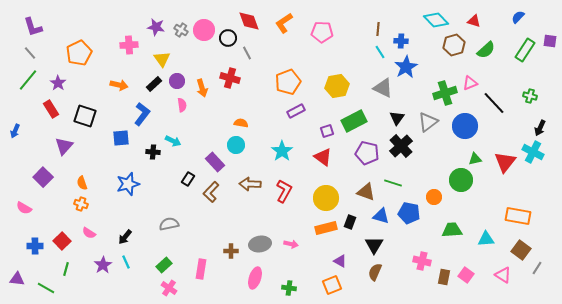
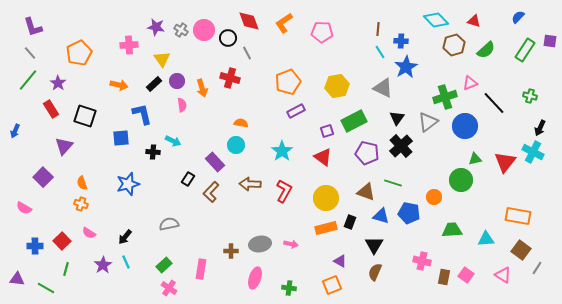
green cross at (445, 93): moved 4 px down
blue L-shape at (142, 114): rotated 50 degrees counterclockwise
